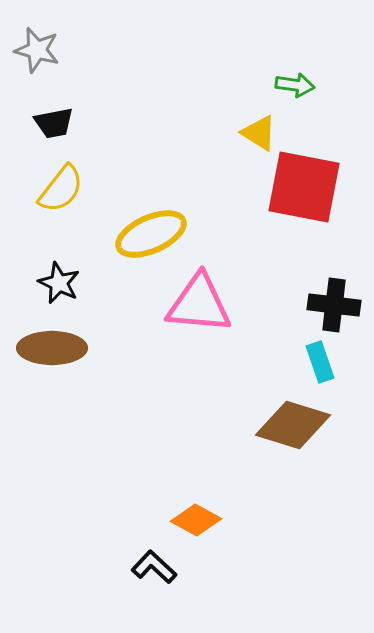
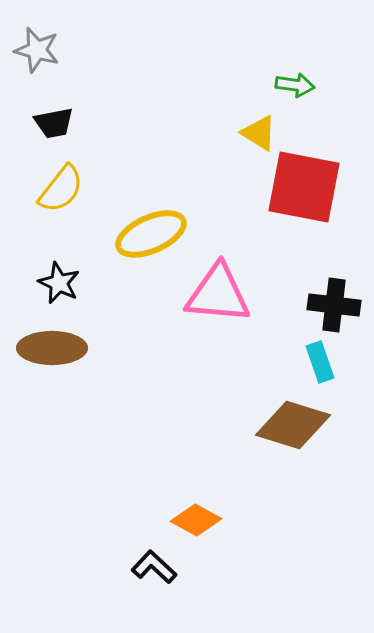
pink triangle: moved 19 px right, 10 px up
